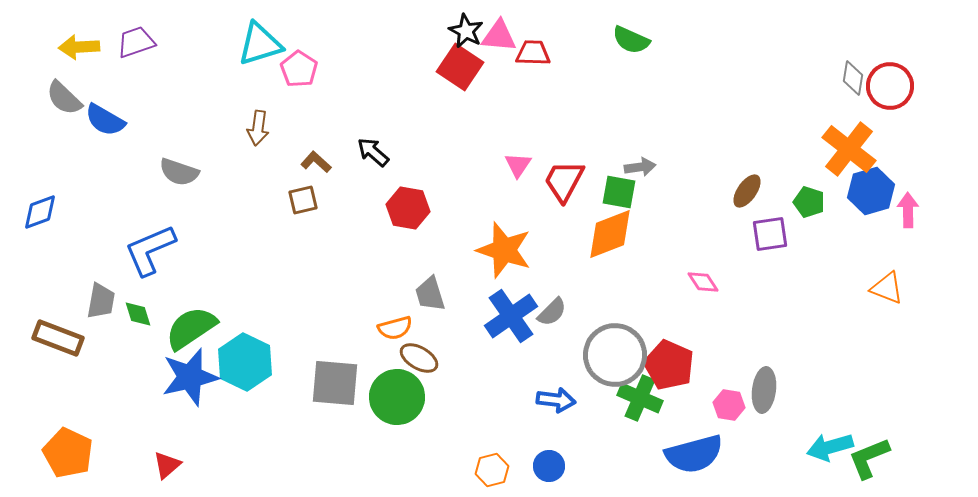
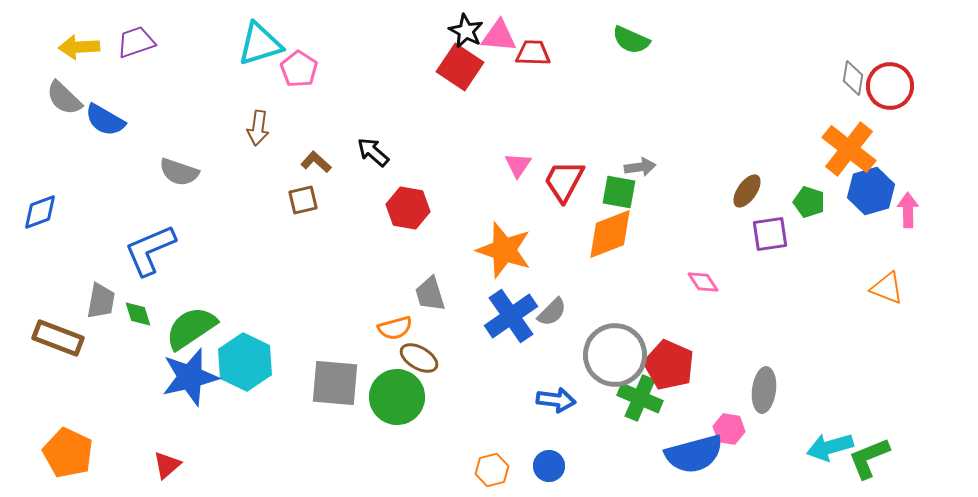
pink hexagon at (729, 405): moved 24 px down
